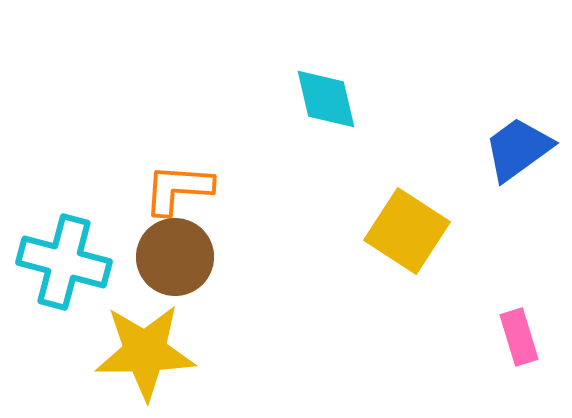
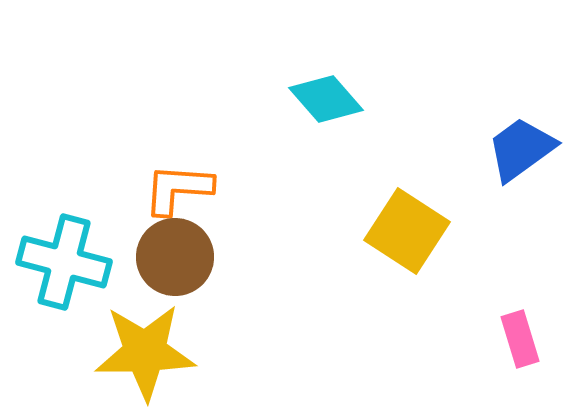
cyan diamond: rotated 28 degrees counterclockwise
blue trapezoid: moved 3 px right
pink rectangle: moved 1 px right, 2 px down
